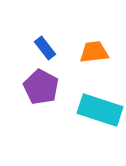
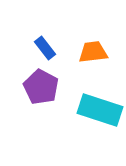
orange trapezoid: moved 1 px left
